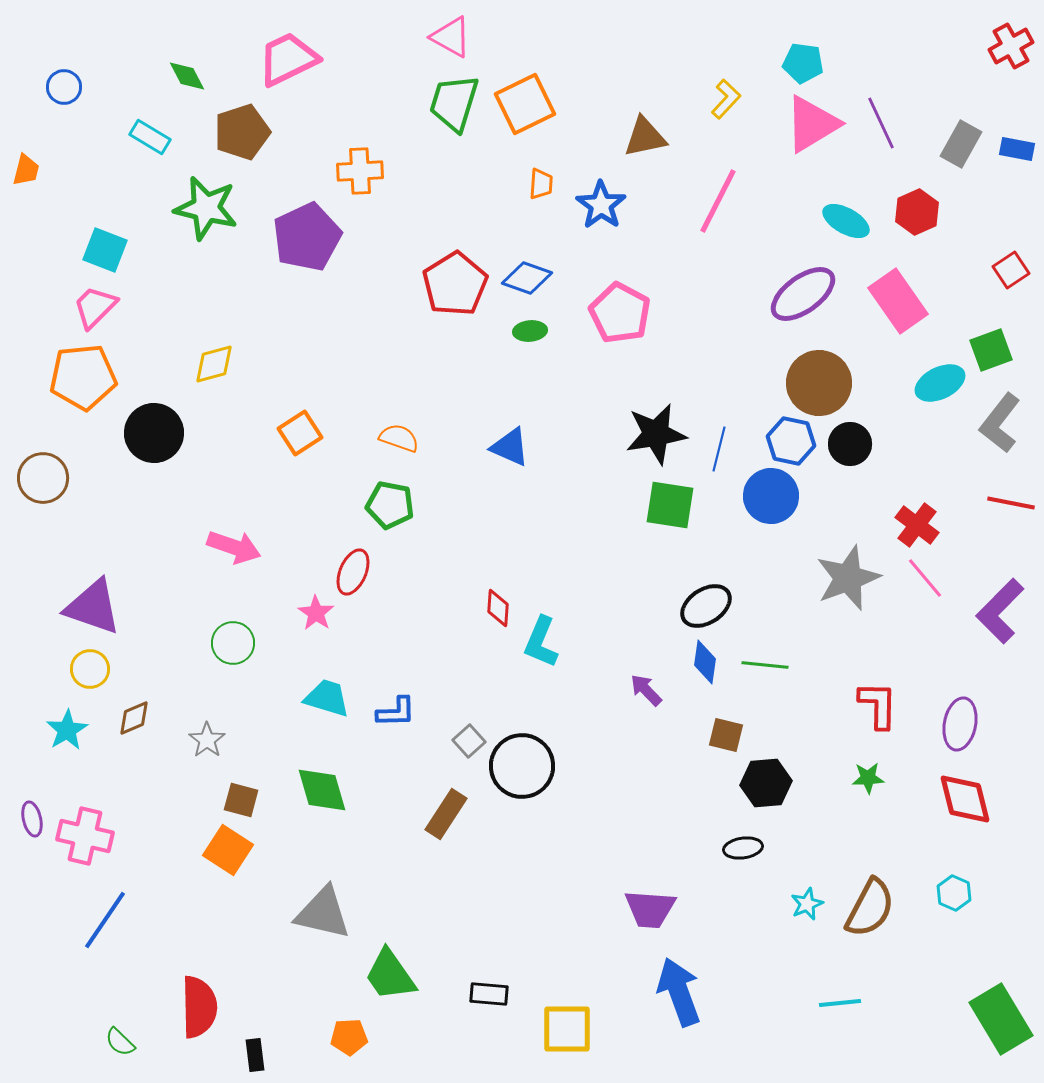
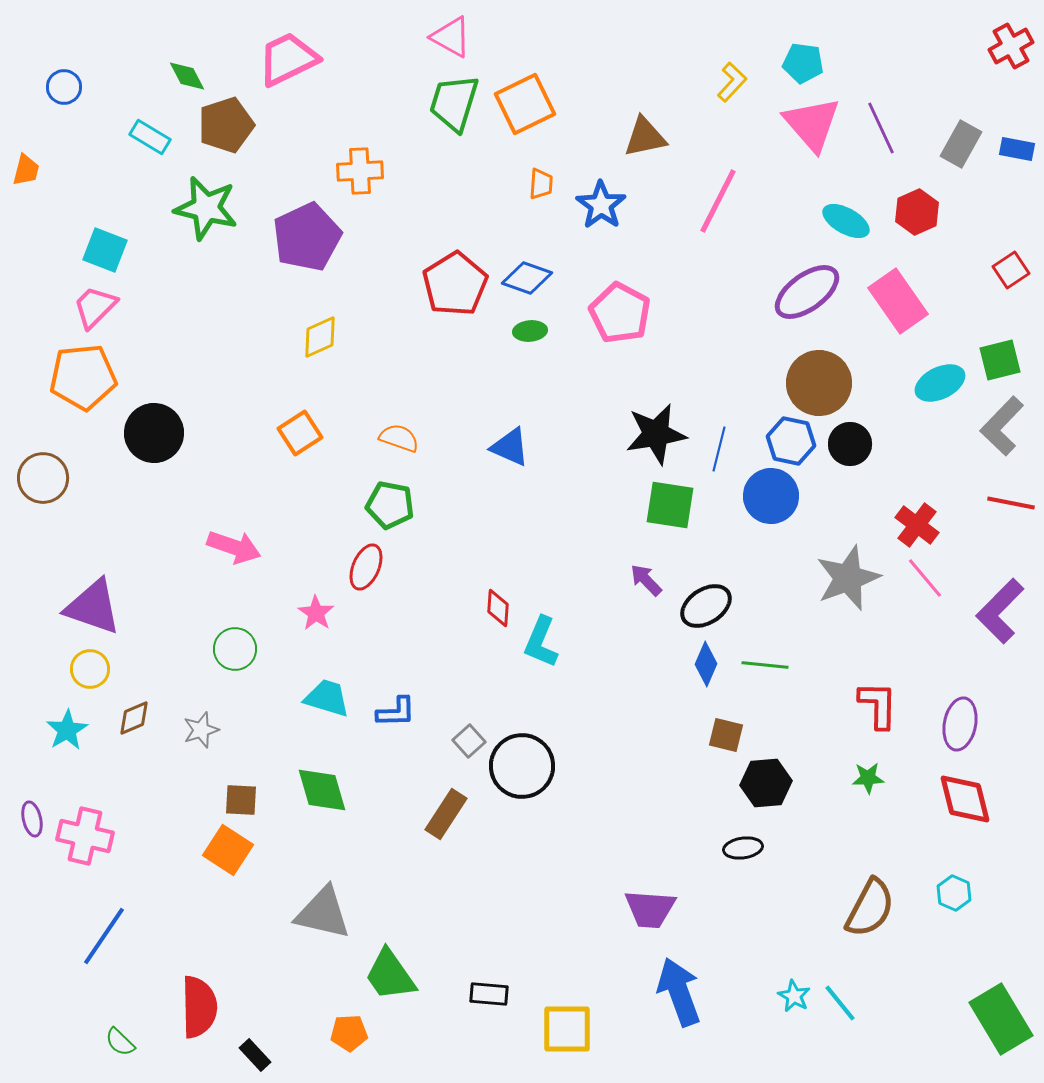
yellow L-shape at (726, 99): moved 6 px right, 17 px up
purple line at (881, 123): moved 5 px down
pink triangle at (812, 124): rotated 40 degrees counterclockwise
brown pentagon at (242, 132): moved 16 px left, 7 px up
purple ellipse at (803, 294): moved 4 px right, 2 px up
green square at (991, 350): moved 9 px right, 10 px down; rotated 6 degrees clockwise
yellow diamond at (214, 364): moved 106 px right, 27 px up; rotated 9 degrees counterclockwise
gray L-shape at (1000, 423): moved 2 px right, 3 px down; rotated 6 degrees clockwise
red ellipse at (353, 572): moved 13 px right, 5 px up
green circle at (233, 643): moved 2 px right, 6 px down
blue diamond at (705, 662): moved 1 px right, 2 px down; rotated 15 degrees clockwise
purple arrow at (646, 690): moved 110 px up
gray star at (207, 740): moved 6 px left, 10 px up; rotated 18 degrees clockwise
brown square at (241, 800): rotated 12 degrees counterclockwise
cyan star at (807, 904): moved 13 px left, 92 px down; rotated 20 degrees counterclockwise
blue line at (105, 920): moved 1 px left, 16 px down
cyan line at (840, 1003): rotated 57 degrees clockwise
orange pentagon at (349, 1037): moved 4 px up
black rectangle at (255, 1055): rotated 36 degrees counterclockwise
